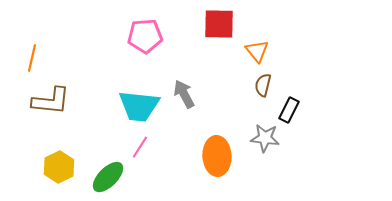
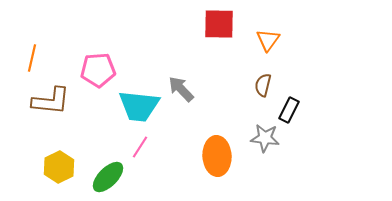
pink pentagon: moved 47 px left, 34 px down
orange triangle: moved 11 px right, 11 px up; rotated 15 degrees clockwise
gray arrow: moved 3 px left, 5 px up; rotated 16 degrees counterclockwise
